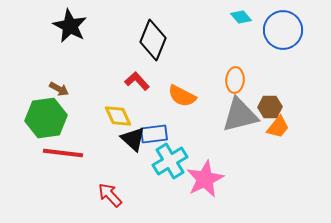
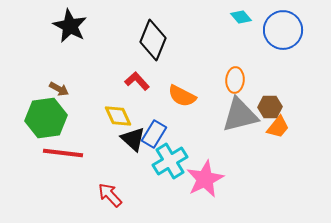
blue rectangle: rotated 52 degrees counterclockwise
